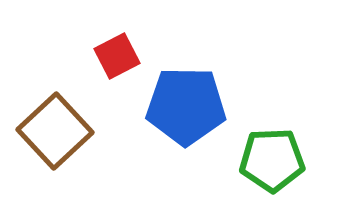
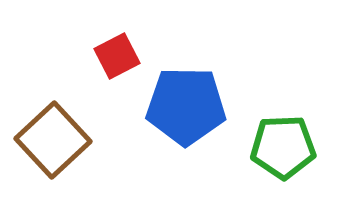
brown square: moved 2 px left, 9 px down
green pentagon: moved 11 px right, 13 px up
